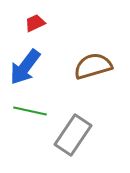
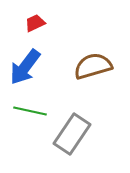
gray rectangle: moved 1 px left, 1 px up
